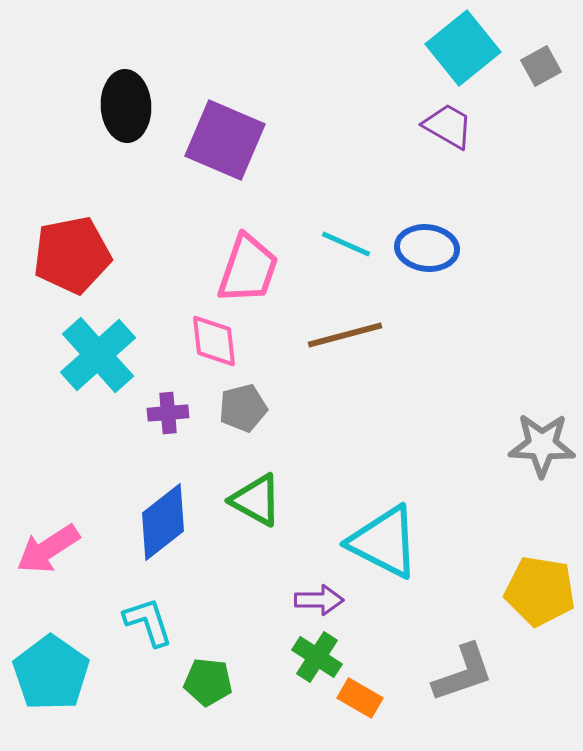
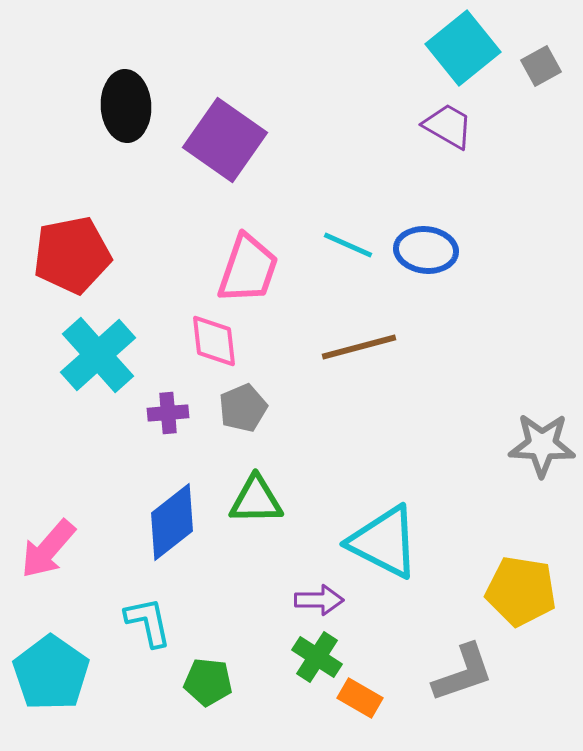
purple square: rotated 12 degrees clockwise
cyan line: moved 2 px right, 1 px down
blue ellipse: moved 1 px left, 2 px down
brown line: moved 14 px right, 12 px down
gray pentagon: rotated 9 degrees counterclockwise
green triangle: rotated 30 degrees counterclockwise
blue diamond: moved 9 px right
pink arrow: rotated 16 degrees counterclockwise
yellow pentagon: moved 19 px left
cyan L-shape: rotated 6 degrees clockwise
